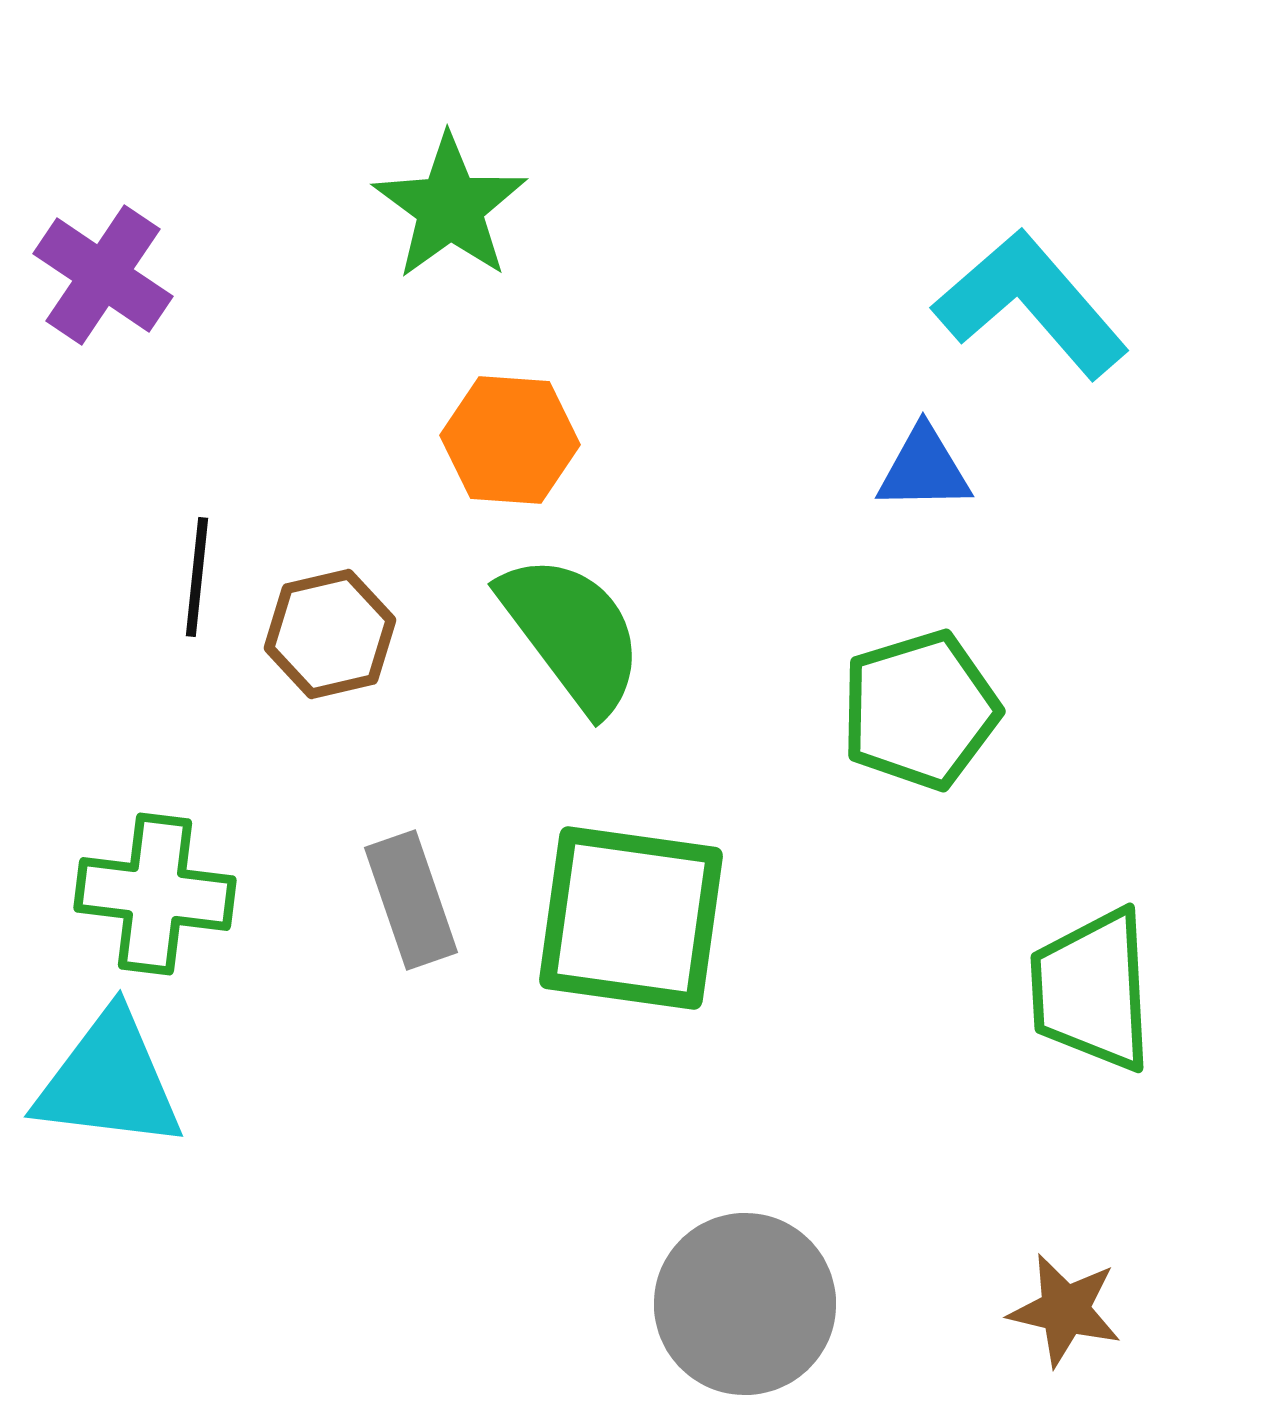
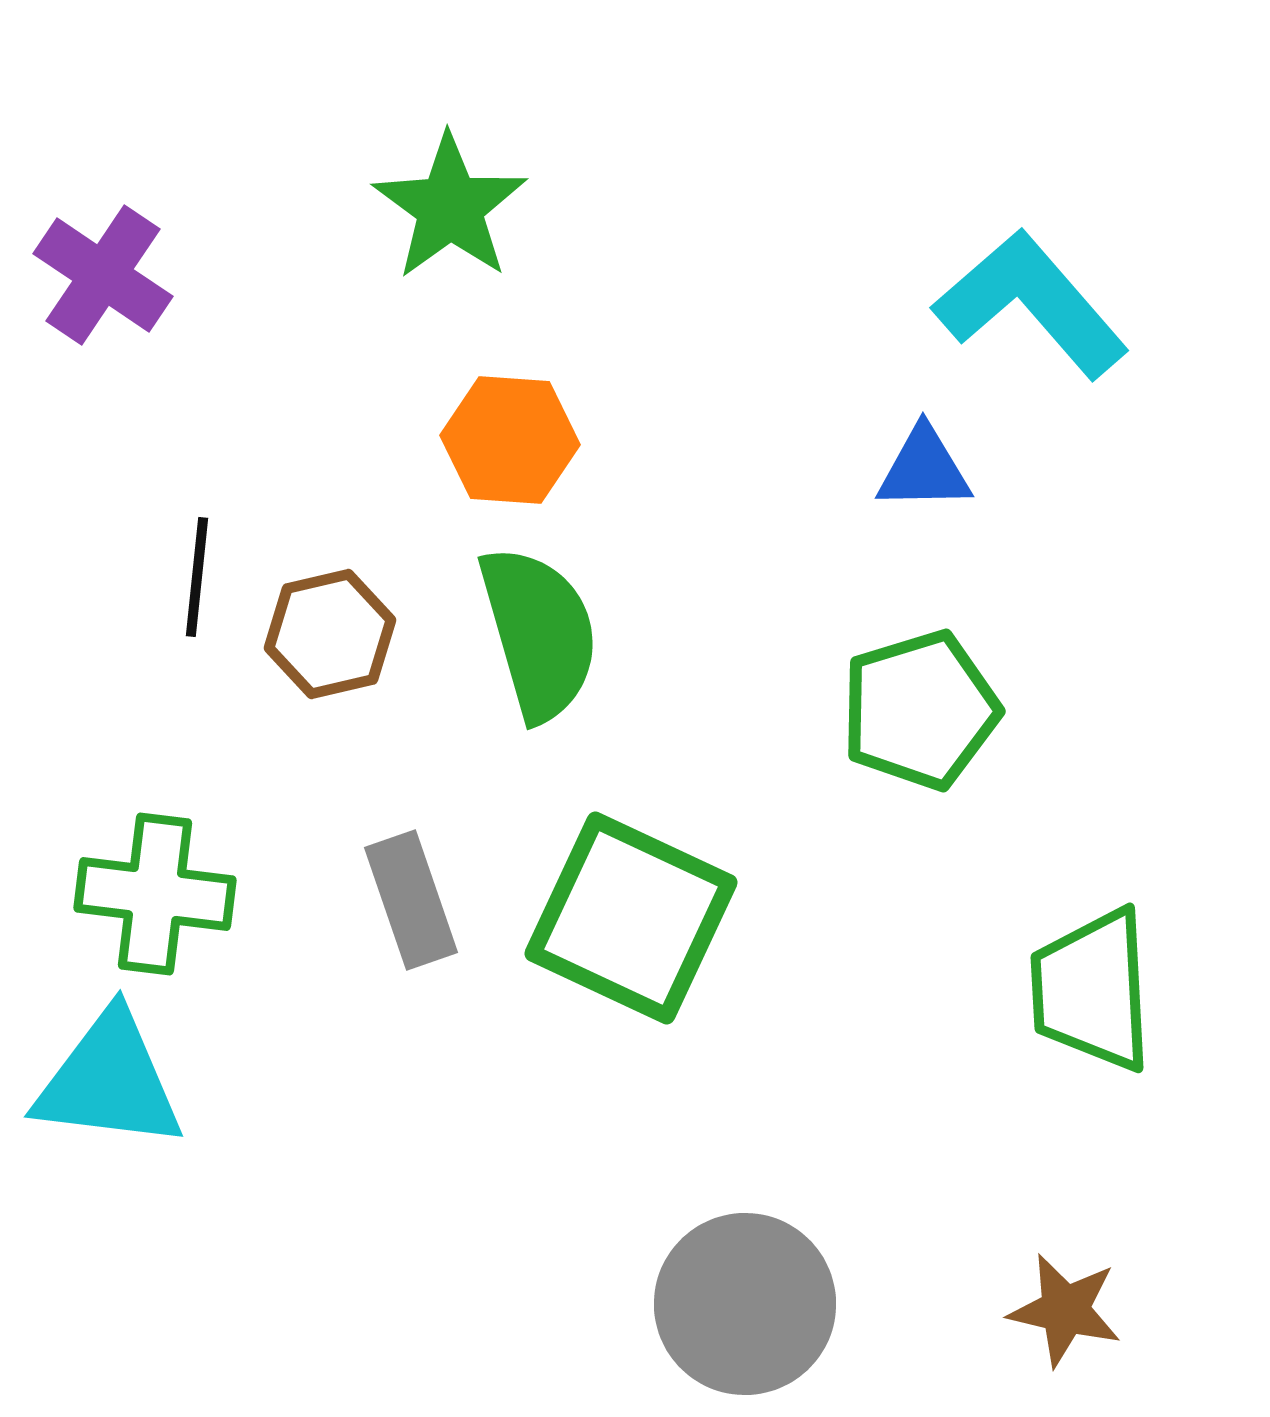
green semicircle: moved 33 px left; rotated 21 degrees clockwise
green square: rotated 17 degrees clockwise
